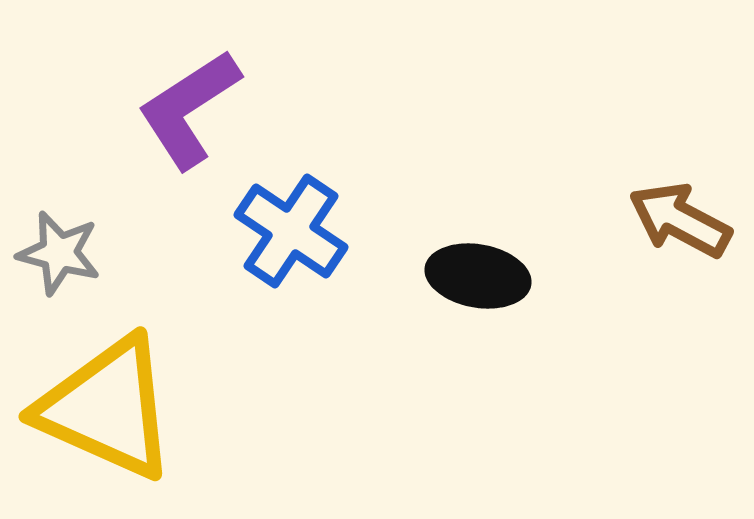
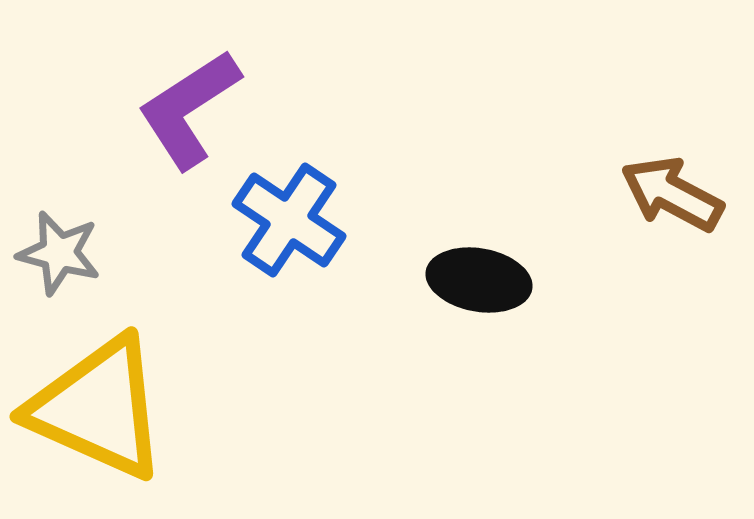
brown arrow: moved 8 px left, 26 px up
blue cross: moved 2 px left, 11 px up
black ellipse: moved 1 px right, 4 px down
yellow triangle: moved 9 px left
